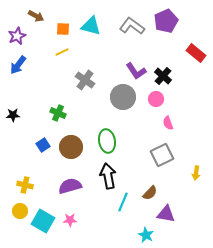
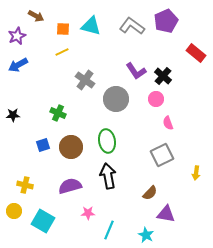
blue arrow: rotated 24 degrees clockwise
gray circle: moved 7 px left, 2 px down
blue square: rotated 16 degrees clockwise
cyan line: moved 14 px left, 28 px down
yellow circle: moved 6 px left
pink star: moved 18 px right, 7 px up
